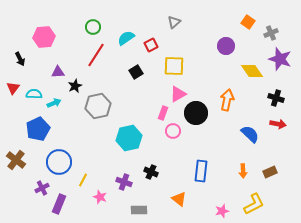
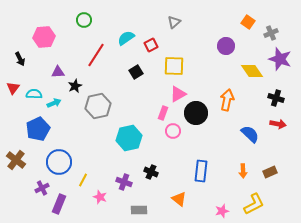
green circle at (93, 27): moved 9 px left, 7 px up
